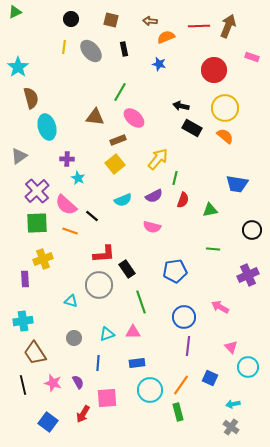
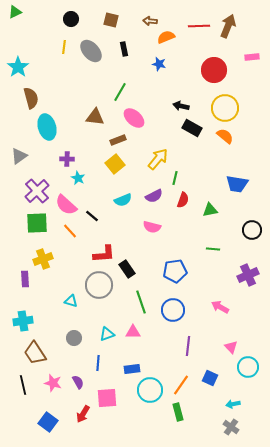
pink rectangle at (252, 57): rotated 24 degrees counterclockwise
orange line at (70, 231): rotated 28 degrees clockwise
blue circle at (184, 317): moved 11 px left, 7 px up
blue rectangle at (137, 363): moved 5 px left, 6 px down
